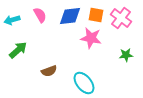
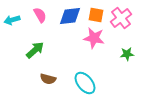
pink cross: rotated 15 degrees clockwise
pink star: moved 3 px right
green arrow: moved 17 px right
green star: moved 1 px right, 1 px up
brown semicircle: moved 1 px left, 8 px down; rotated 35 degrees clockwise
cyan ellipse: moved 1 px right
